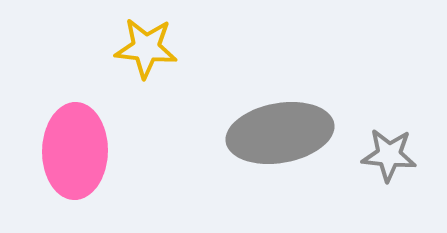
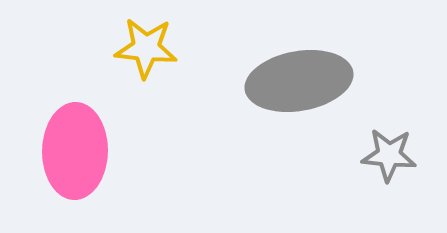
gray ellipse: moved 19 px right, 52 px up
